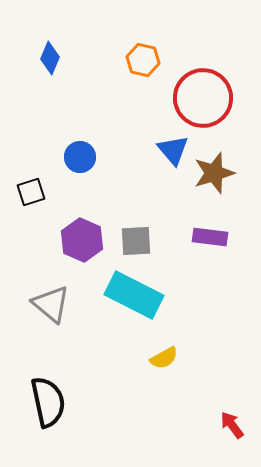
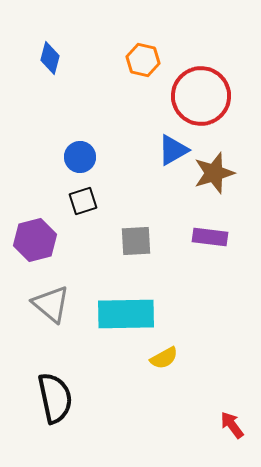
blue diamond: rotated 8 degrees counterclockwise
red circle: moved 2 px left, 2 px up
blue triangle: rotated 40 degrees clockwise
black square: moved 52 px right, 9 px down
purple hexagon: moved 47 px left; rotated 21 degrees clockwise
cyan rectangle: moved 8 px left, 19 px down; rotated 28 degrees counterclockwise
black semicircle: moved 7 px right, 4 px up
